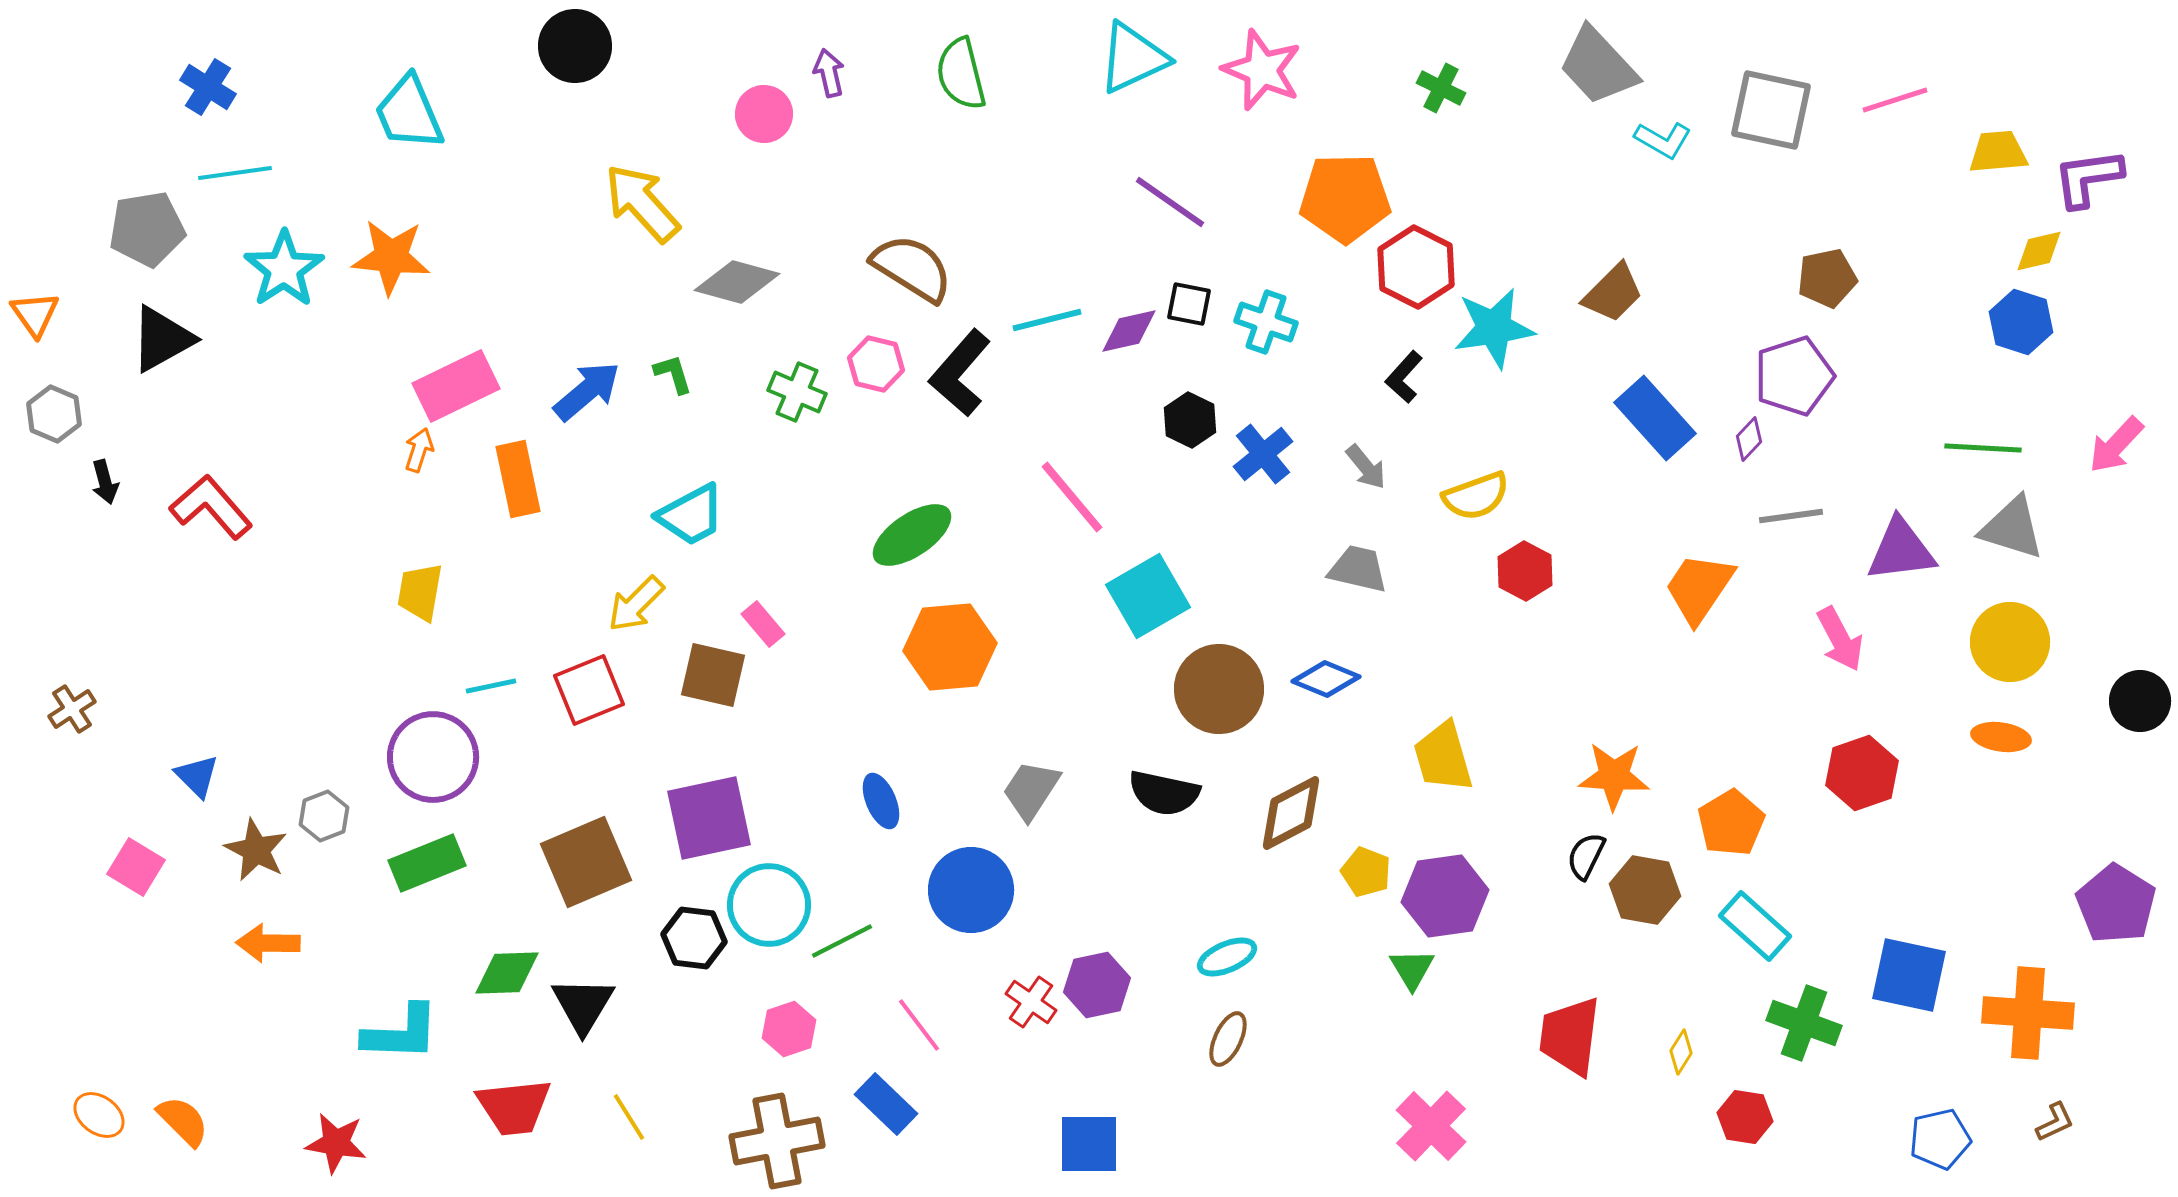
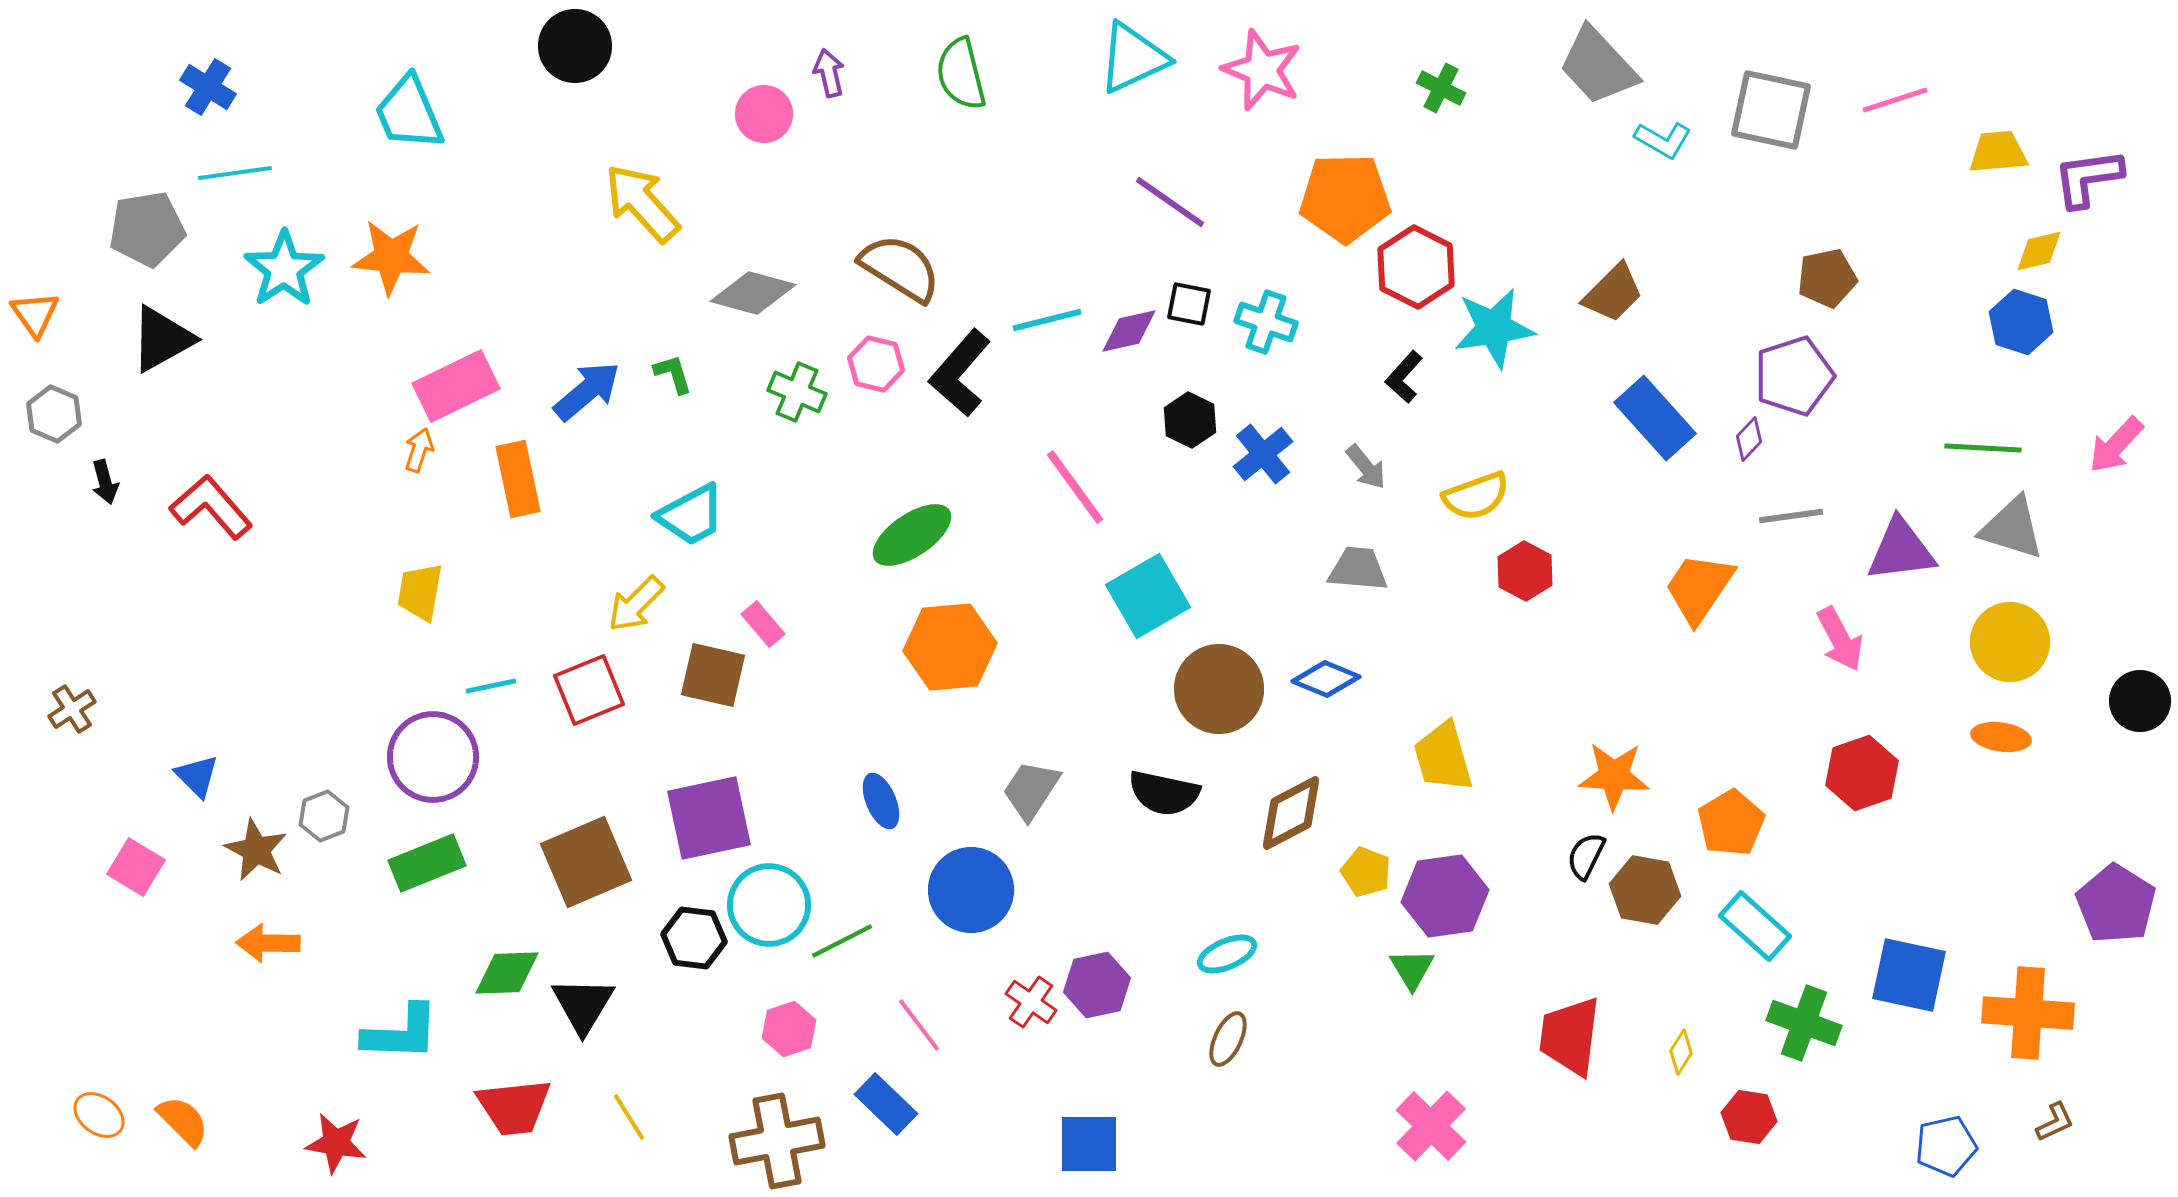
brown semicircle at (912, 268): moved 12 px left
gray diamond at (737, 282): moved 16 px right, 11 px down
pink line at (1072, 497): moved 3 px right, 10 px up; rotated 4 degrees clockwise
gray trapezoid at (1358, 569): rotated 8 degrees counterclockwise
cyan ellipse at (1227, 957): moved 3 px up
red hexagon at (1745, 1117): moved 4 px right
blue pentagon at (1940, 1139): moved 6 px right, 7 px down
